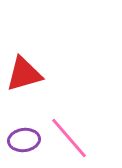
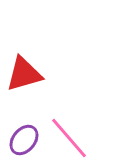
purple ellipse: rotated 44 degrees counterclockwise
